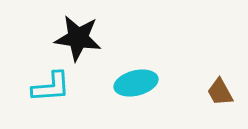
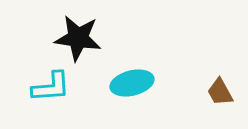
cyan ellipse: moved 4 px left
